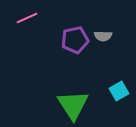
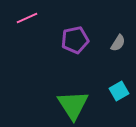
gray semicircle: moved 15 px right, 7 px down; rotated 60 degrees counterclockwise
